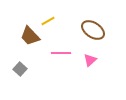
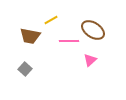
yellow line: moved 3 px right, 1 px up
brown trapezoid: rotated 35 degrees counterclockwise
pink line: moved 8 px right, 12 px up
gray square: moved 5 px right
